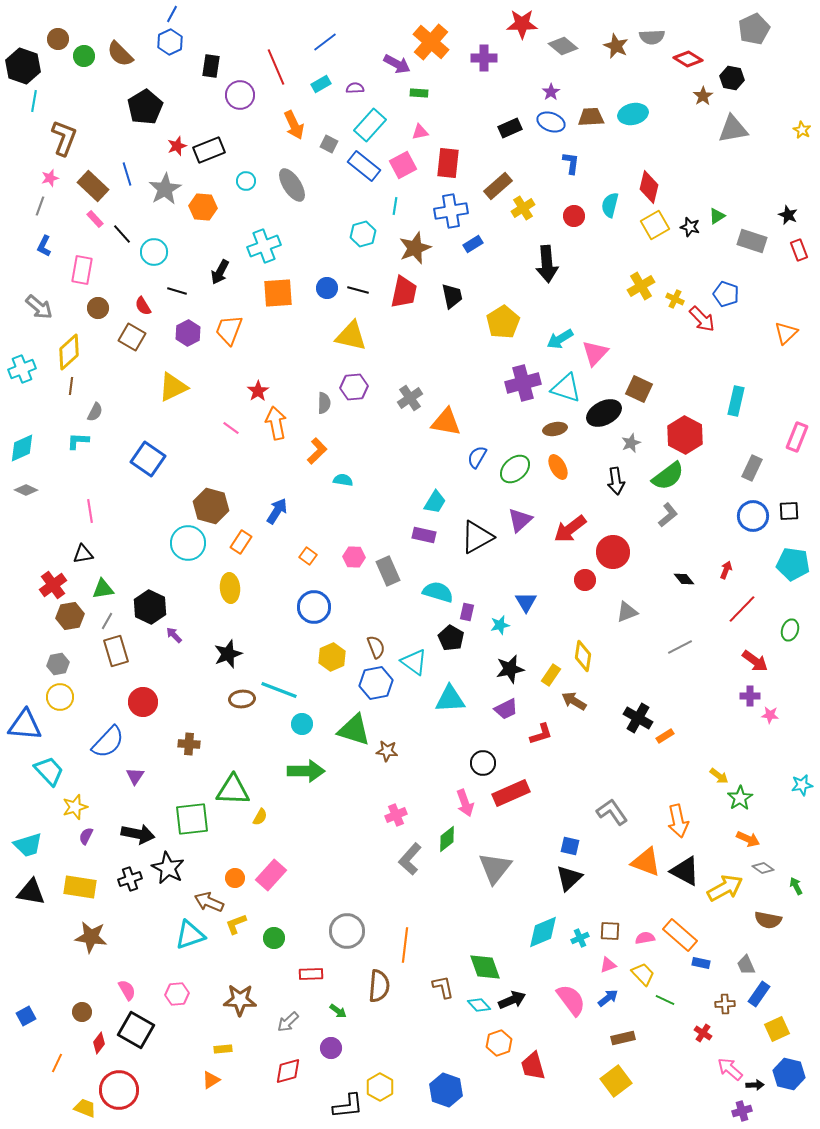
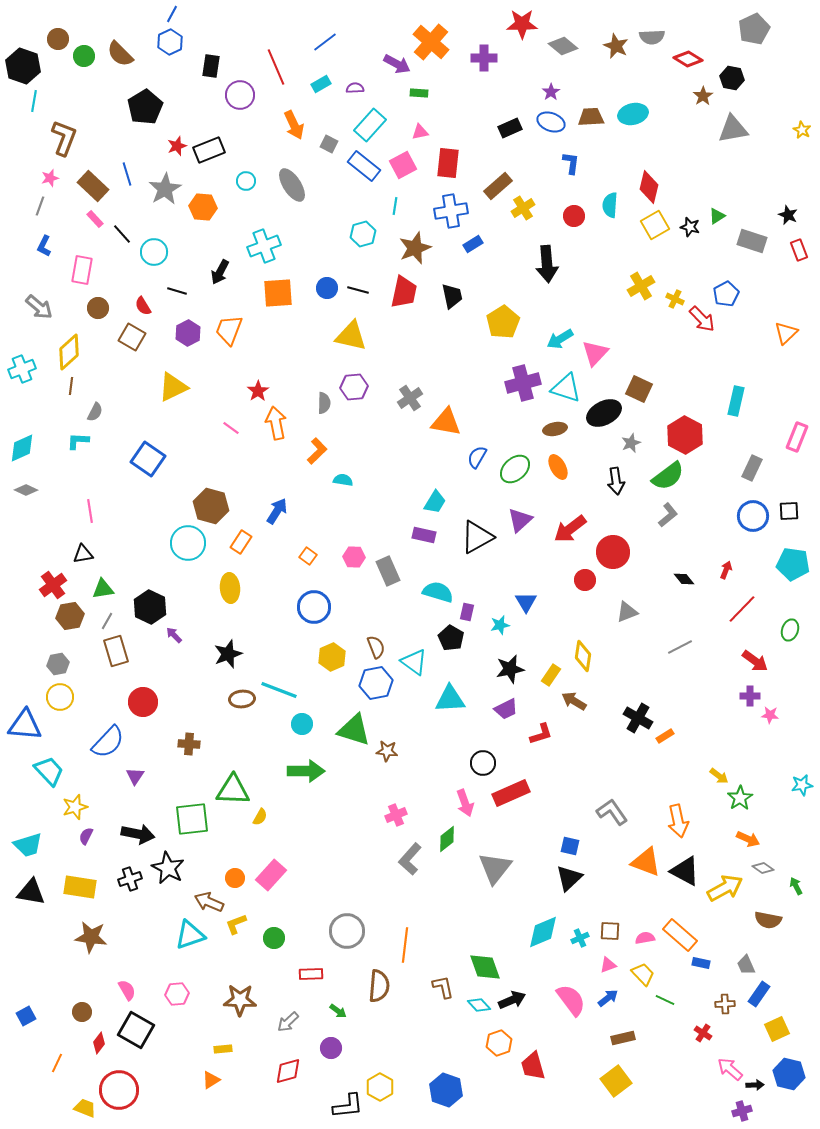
cyan semicircle at (610, 205): rotated 10 degrees counterclockwise
blue pentagon at (726, 294): rotated 25 degrees clockwise
